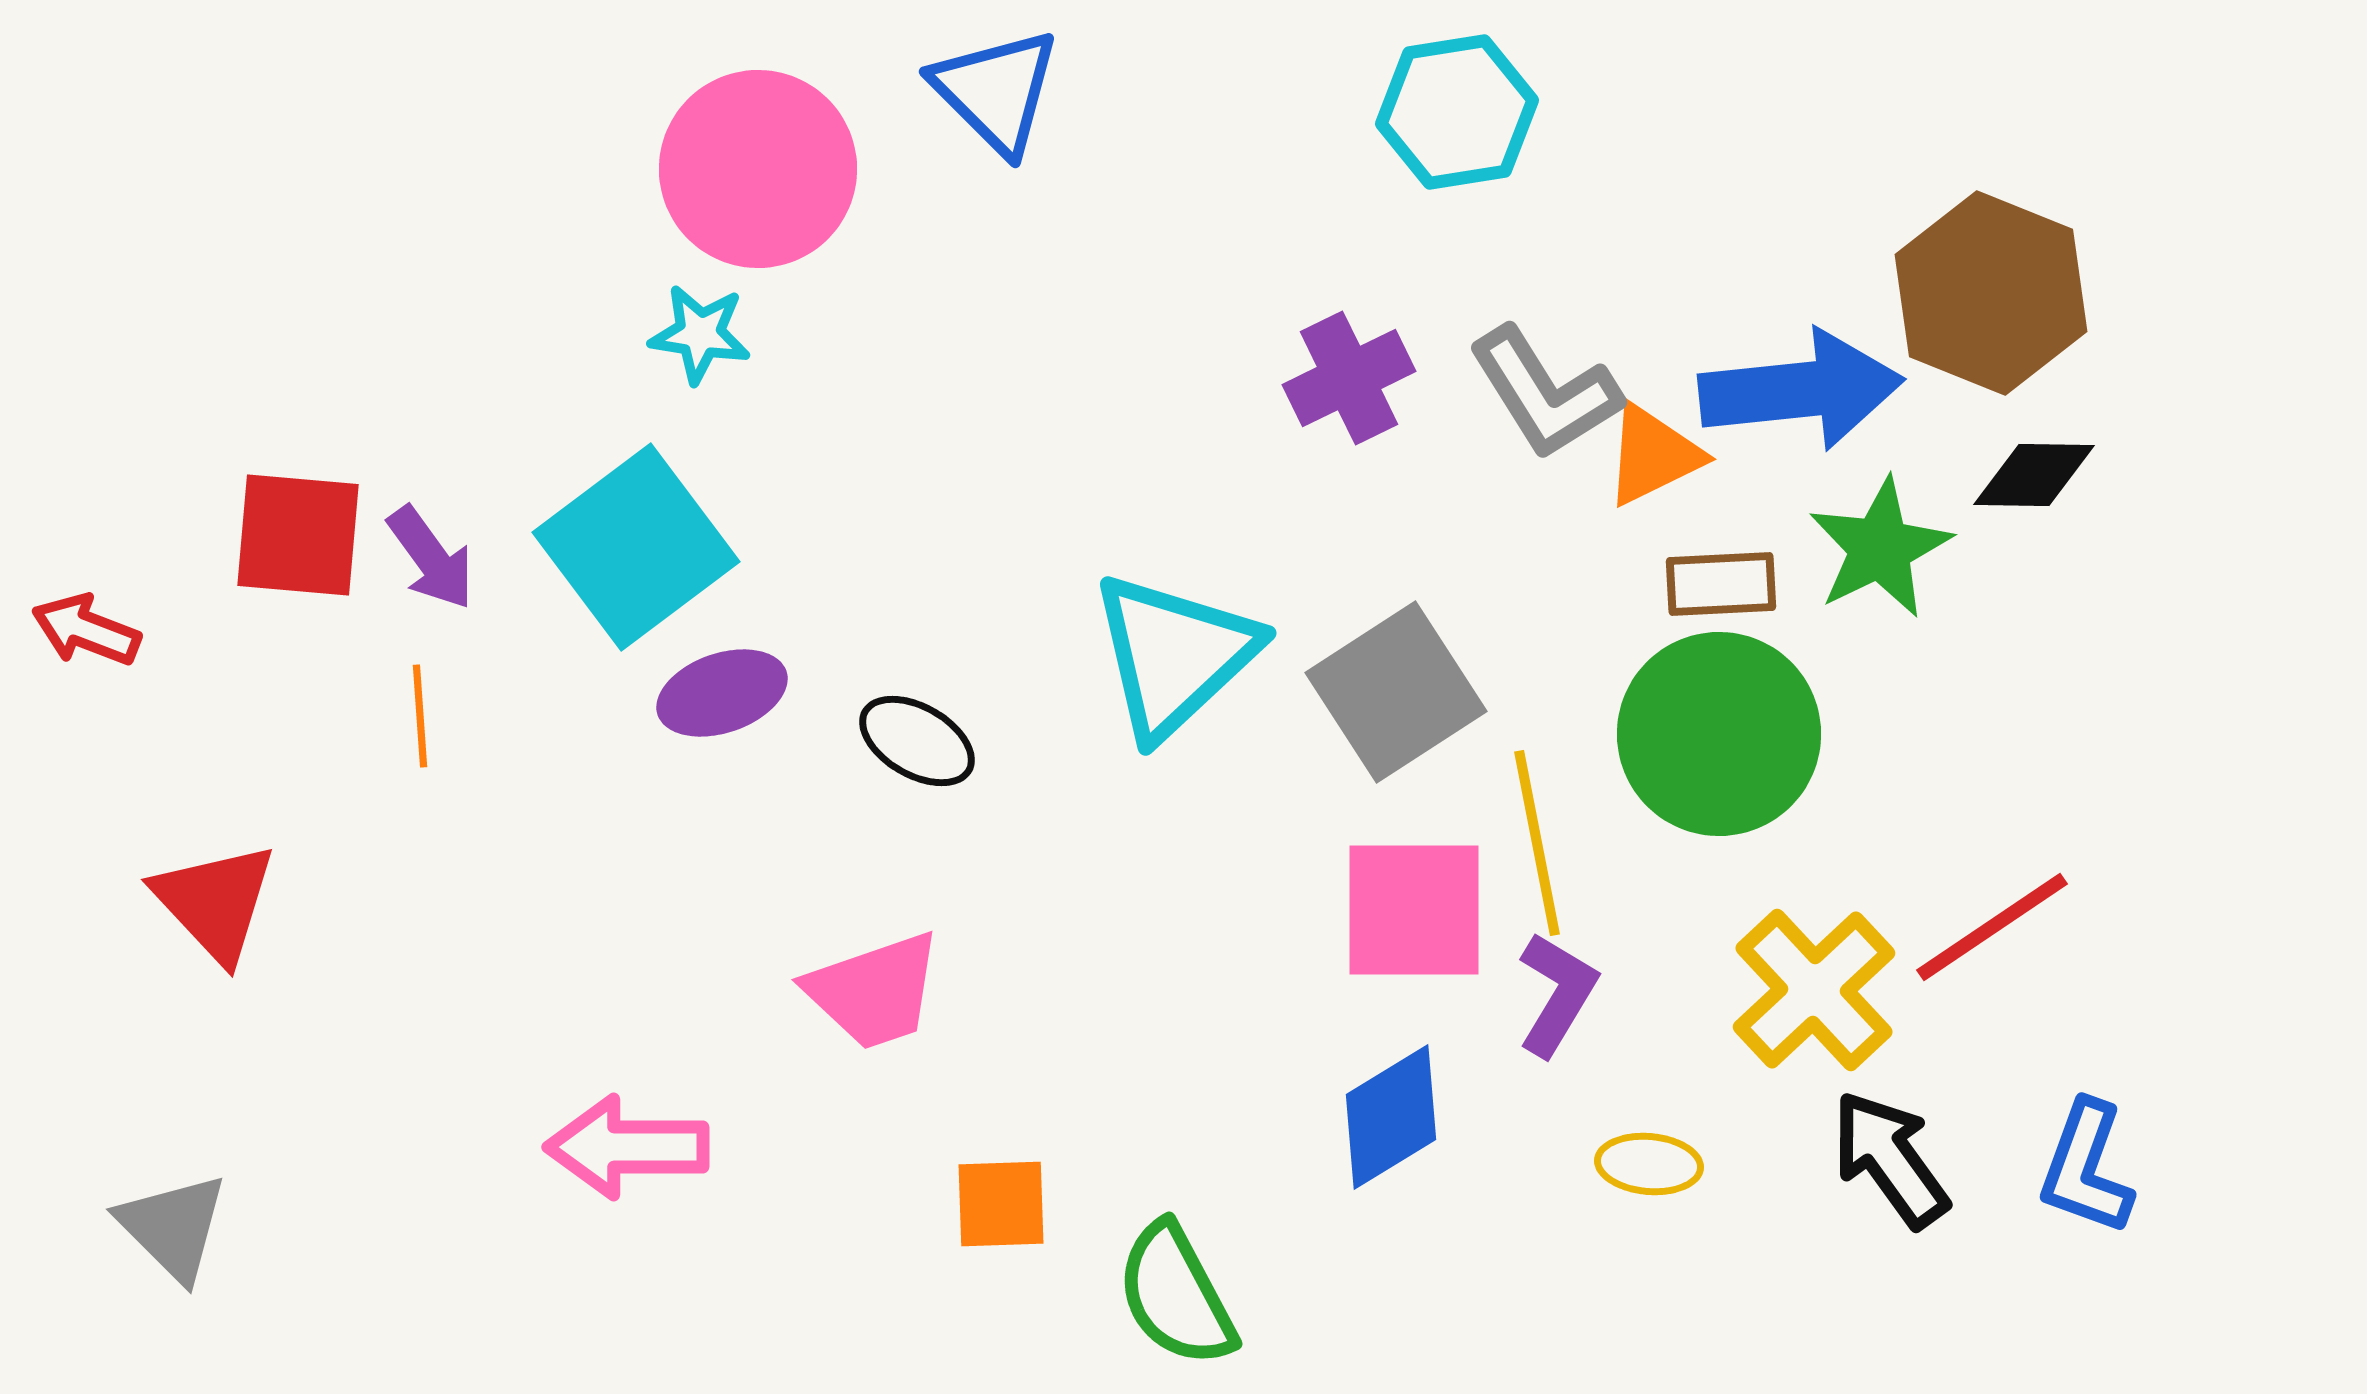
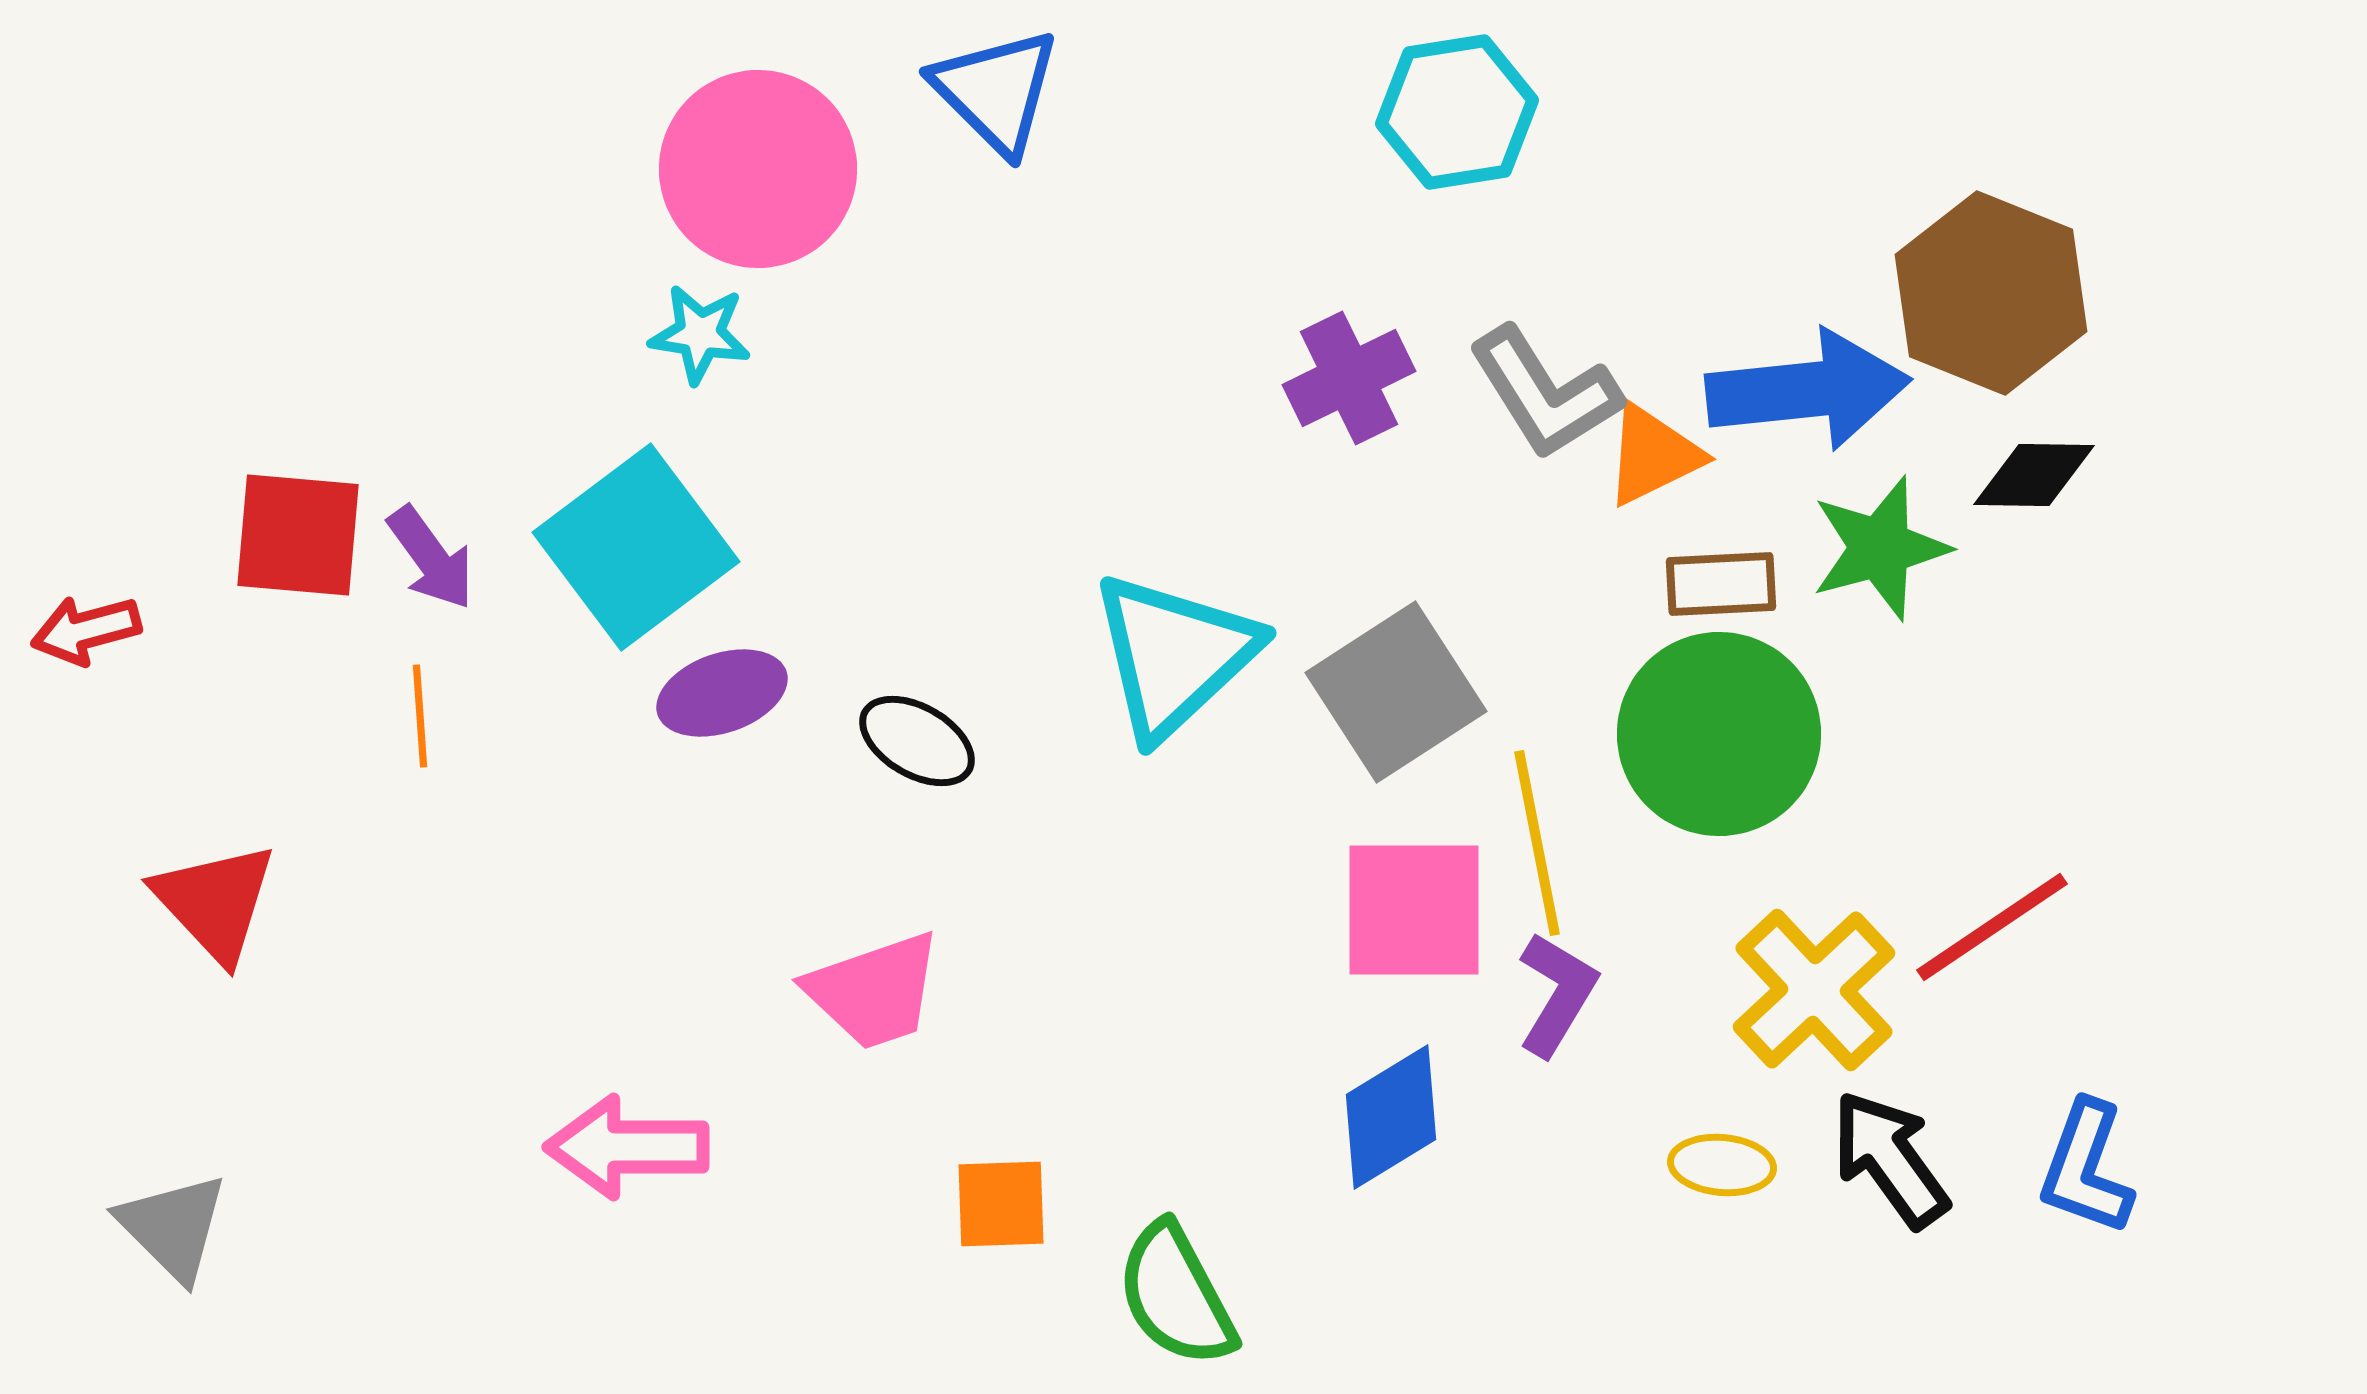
blue arrow: moved 7 px right
green star: rotated 11 degrees clockwise
red arrow: rotated 36 degrees counterclockwise
yellow ellipse: moved 73 px right, 1 px down
